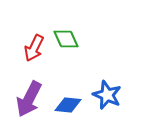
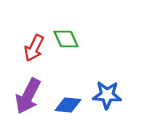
blue star: rotated 20 degrees counterclockwise
purple arrow: moved 1 px left, 3 px up
